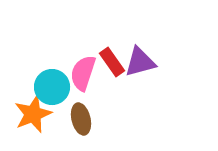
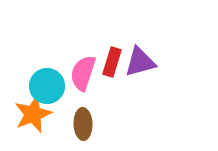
red rectangle: rotated 52 degrees clockwise
cyan circle: moved 5 px left, 1 px up
brown ellipse: moved 2 px right, 5 px down; rotated 12 degrees clockwise
